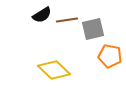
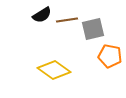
yellow diamond: rotated 8 degrees counterclockwise
